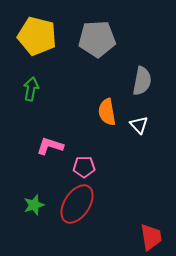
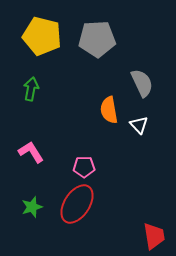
yellow pentagon: moved 5 px right
gray semicircle: moved 2 px down; rotated 36 degrees counterclockwise
orange semicircle: moved 2 px right, 2 px up
pink L-shape: moved 19 px left, 6 px down; rotated 40 degrees clockwise
green star: moved 2 px left, 2 px down
red trapezoid: moved 3 px right, 1 px up
